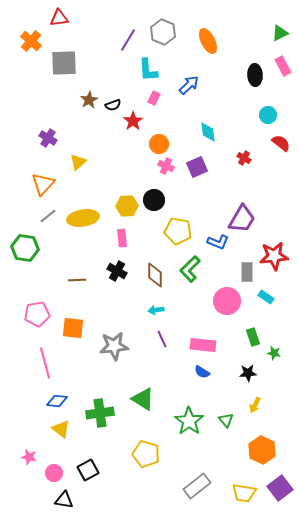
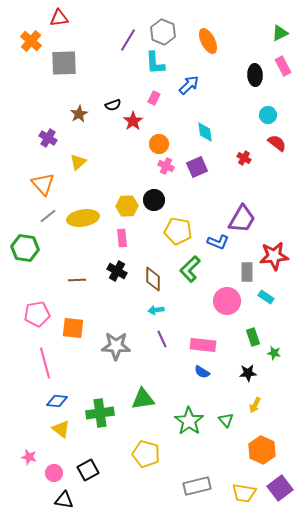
cyan L-shape at (148, 70): moved 7 px right, 7 px up
brown star at (89, 100): moved 10 px left, 14 px down
cyan diamond at (208, 132): moved 3 px left
red semicircle at (281, 143): moved 4 px left
orange triangle at (43, 184): rotated 25 degrees counterclockwise
brown diamond at (155, 275): moved 2 px left, 4 px down
gray star at (114, 346): moved 2 px right; rotated 8 degrees clockwise
green triangle at (143, 399): rotated 40 degrees counterclockwise
gray rectangle at (197, 486): rotated 24 degrees clockwise
